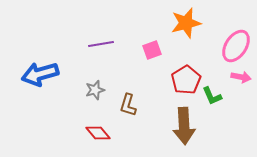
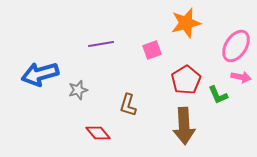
gray star: moved 17 px left
green L-shape: moved 6 px right, 1 px up
